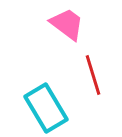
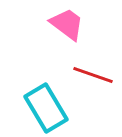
red line: rotated 54 degrees counterclockwise
